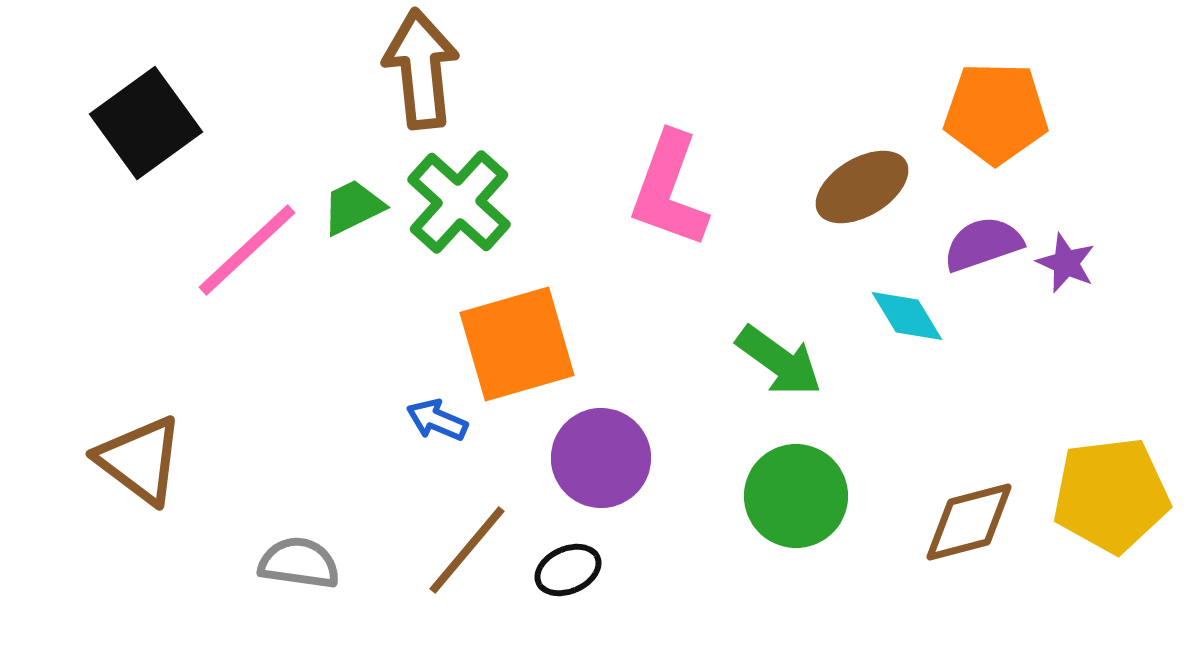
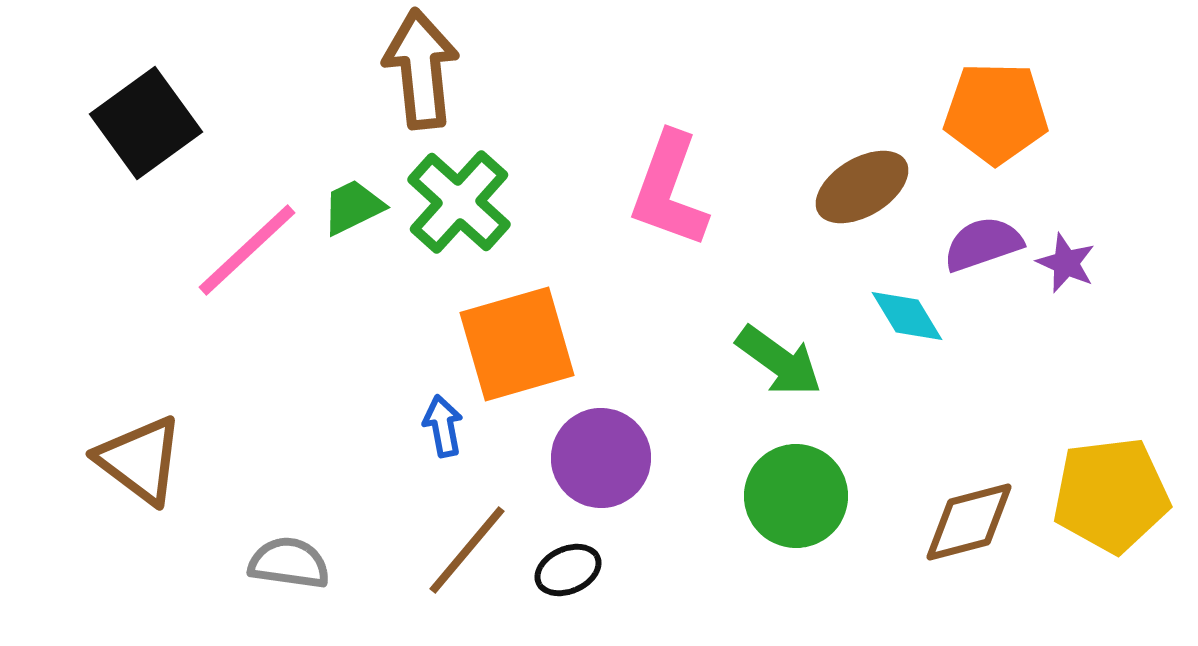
blue arrow: moved 6 px right, 6 px down; rotated 56 degrees clockwise
gray semicircle: moved 10 px left
